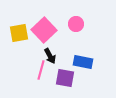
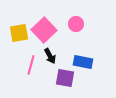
pink line: moved 10 px left, 5 px up
